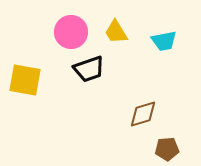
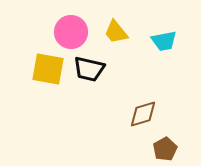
yellow trapezoid: rotated 8 degrees counterclockwise
black trapezoid: rotated 32 degrees clockwise
yellow square: moved 23 px right, 11 px up
brown pentagon: moved 2 px left; rotated 25 degrees counterclockwise
